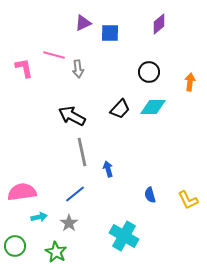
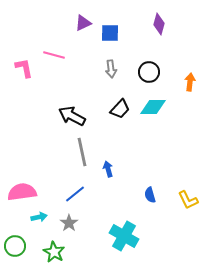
purple diamond: rotated 35 degrees counterclockwise
gray arrow: moved 33 px right
green star: moved 2 px left
